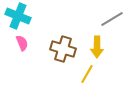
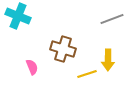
gray line: rotated 10 degrees clockwise
pink semicircle: moved 10 px right, 24 px down
yellow arrow: moved 11 px right, 13 px down
yellow line: rotated 42 degrees clockwise
